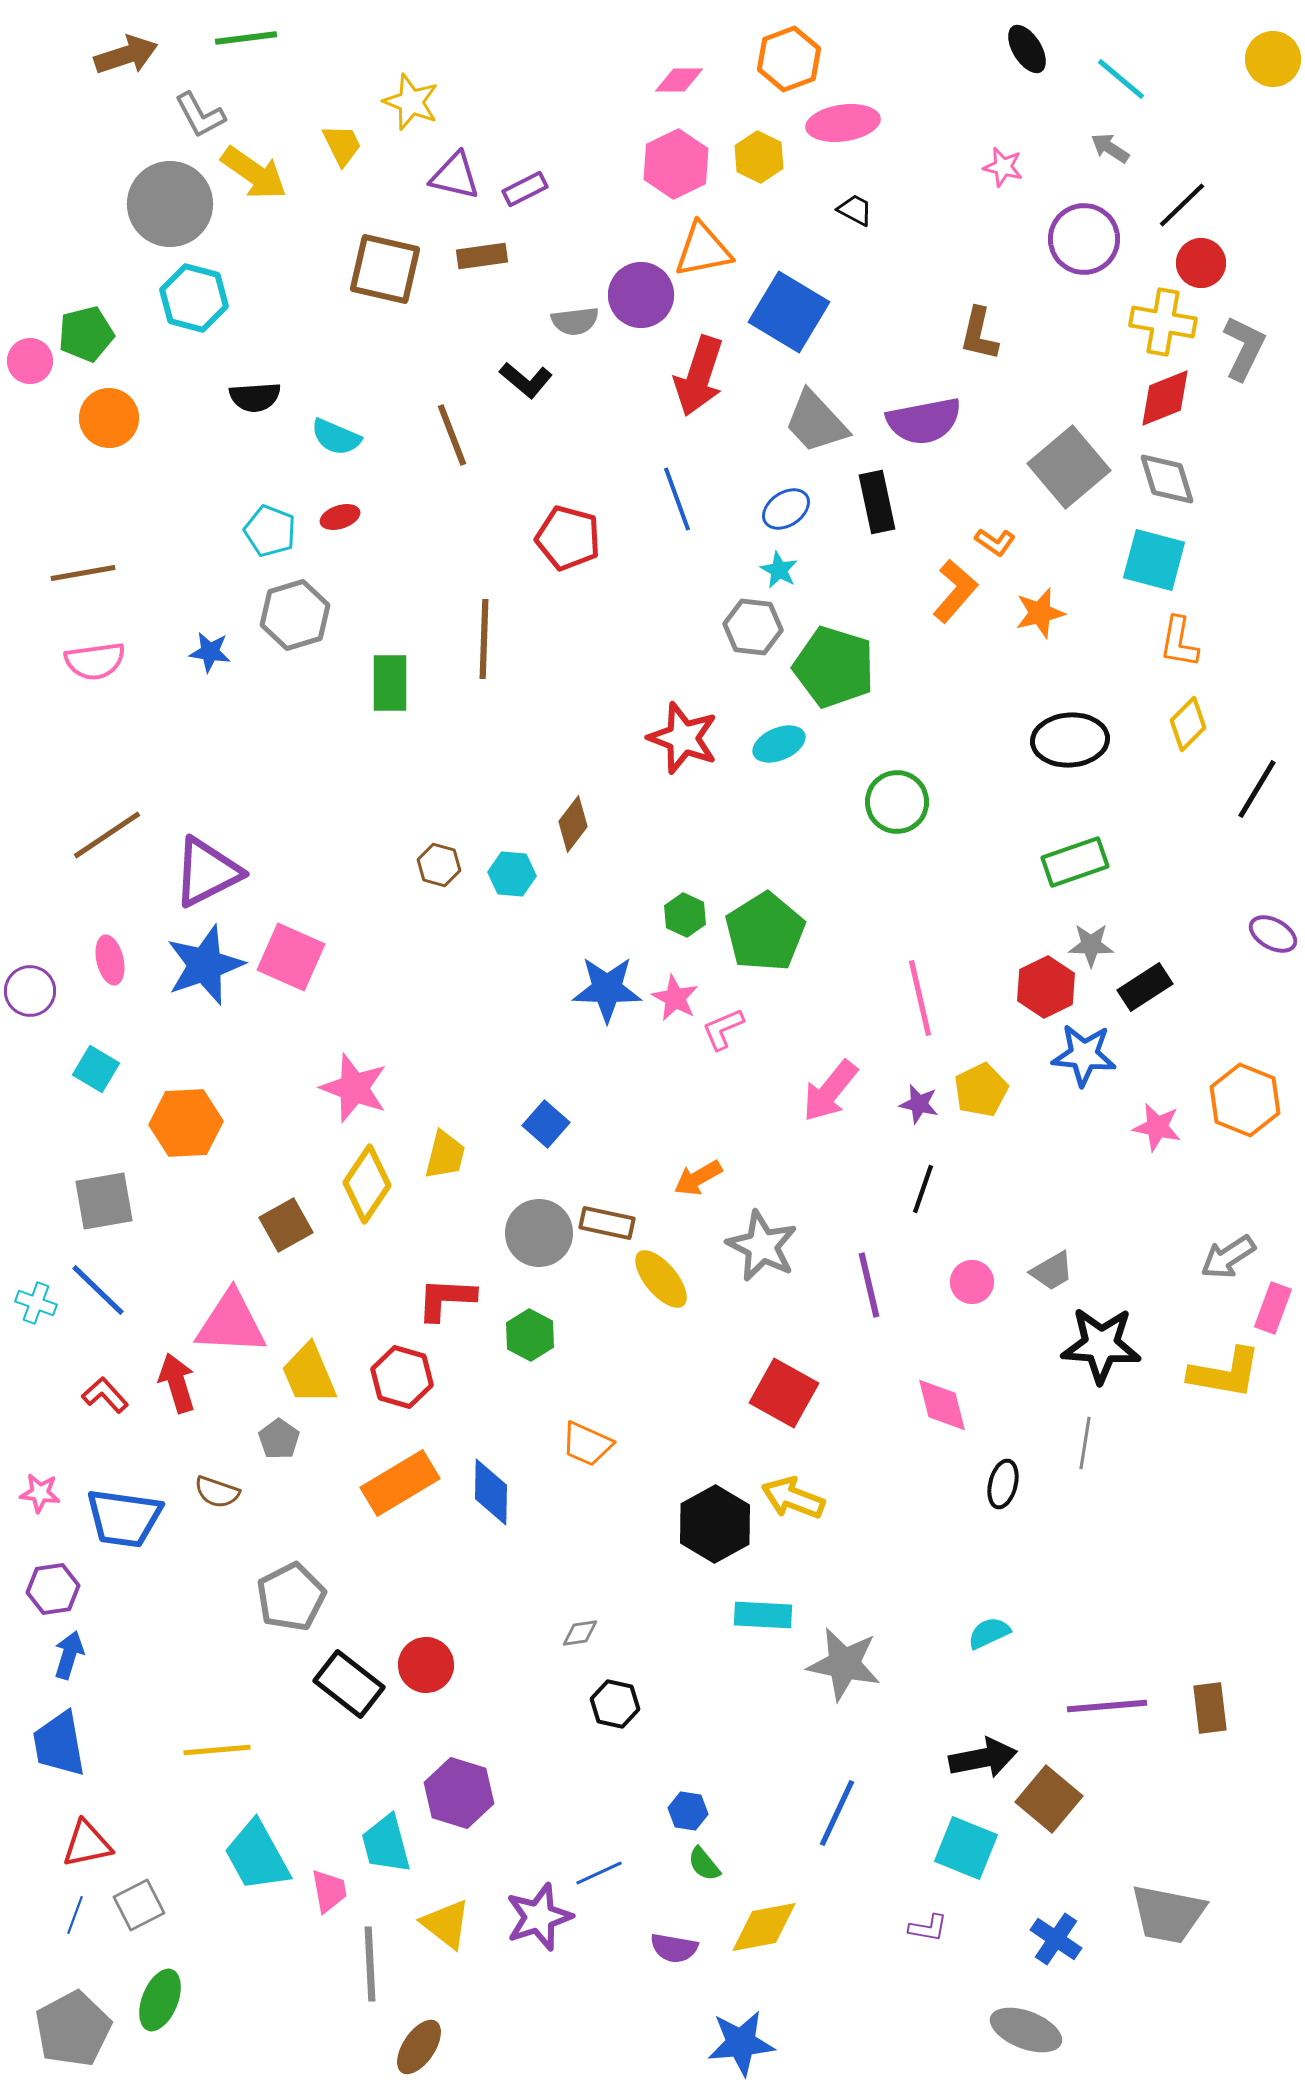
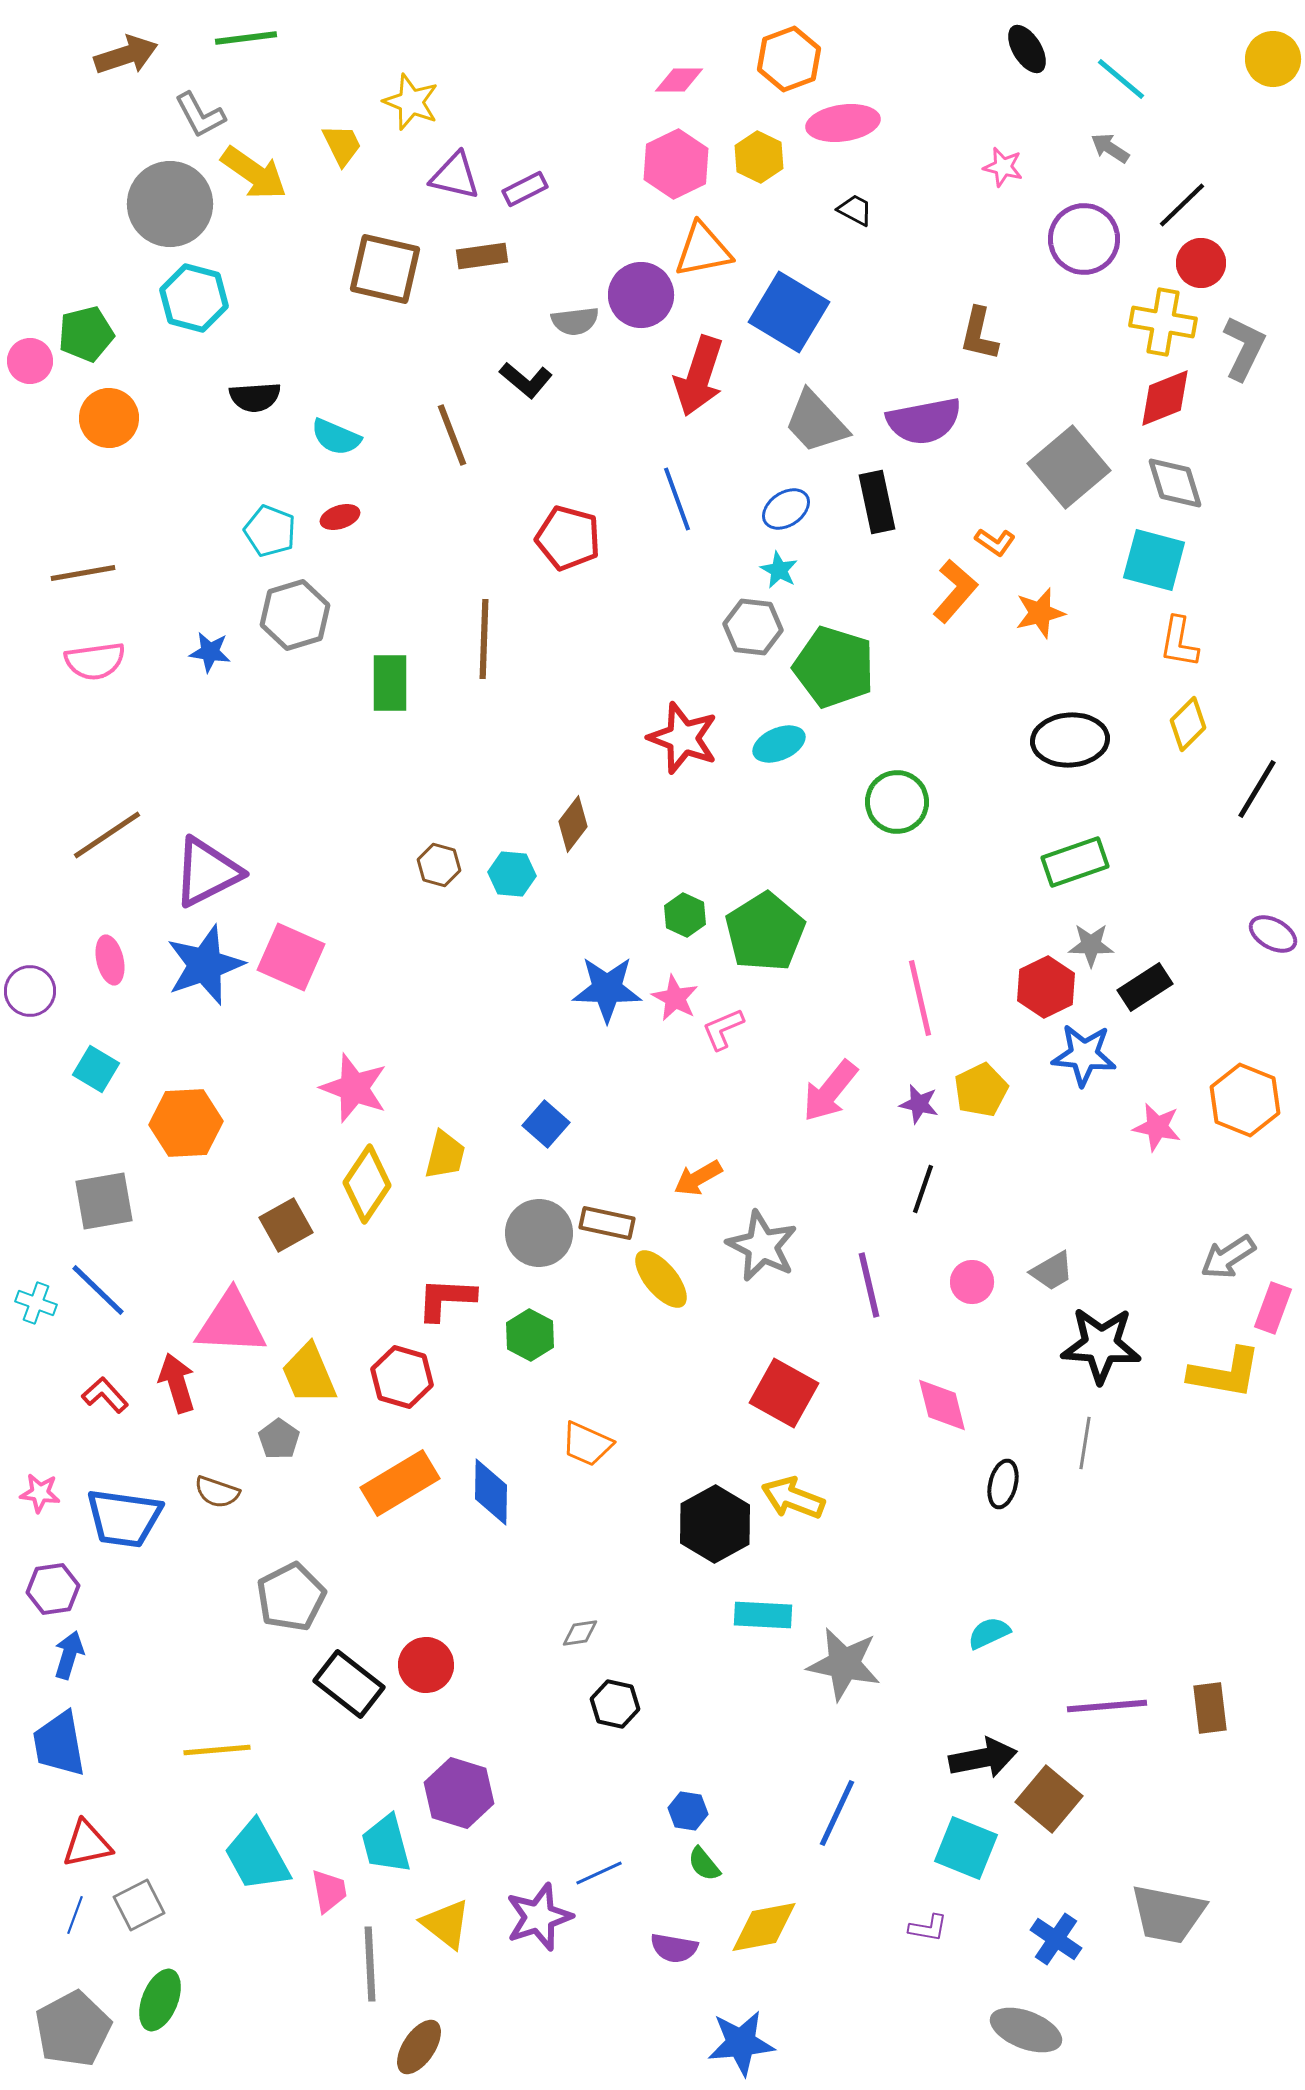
gray diamond at (1167, 479): moved 8 px right, 4 px down
